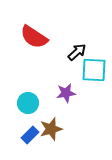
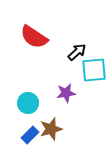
cyan square: rotated 8 degrees counterclockwise
